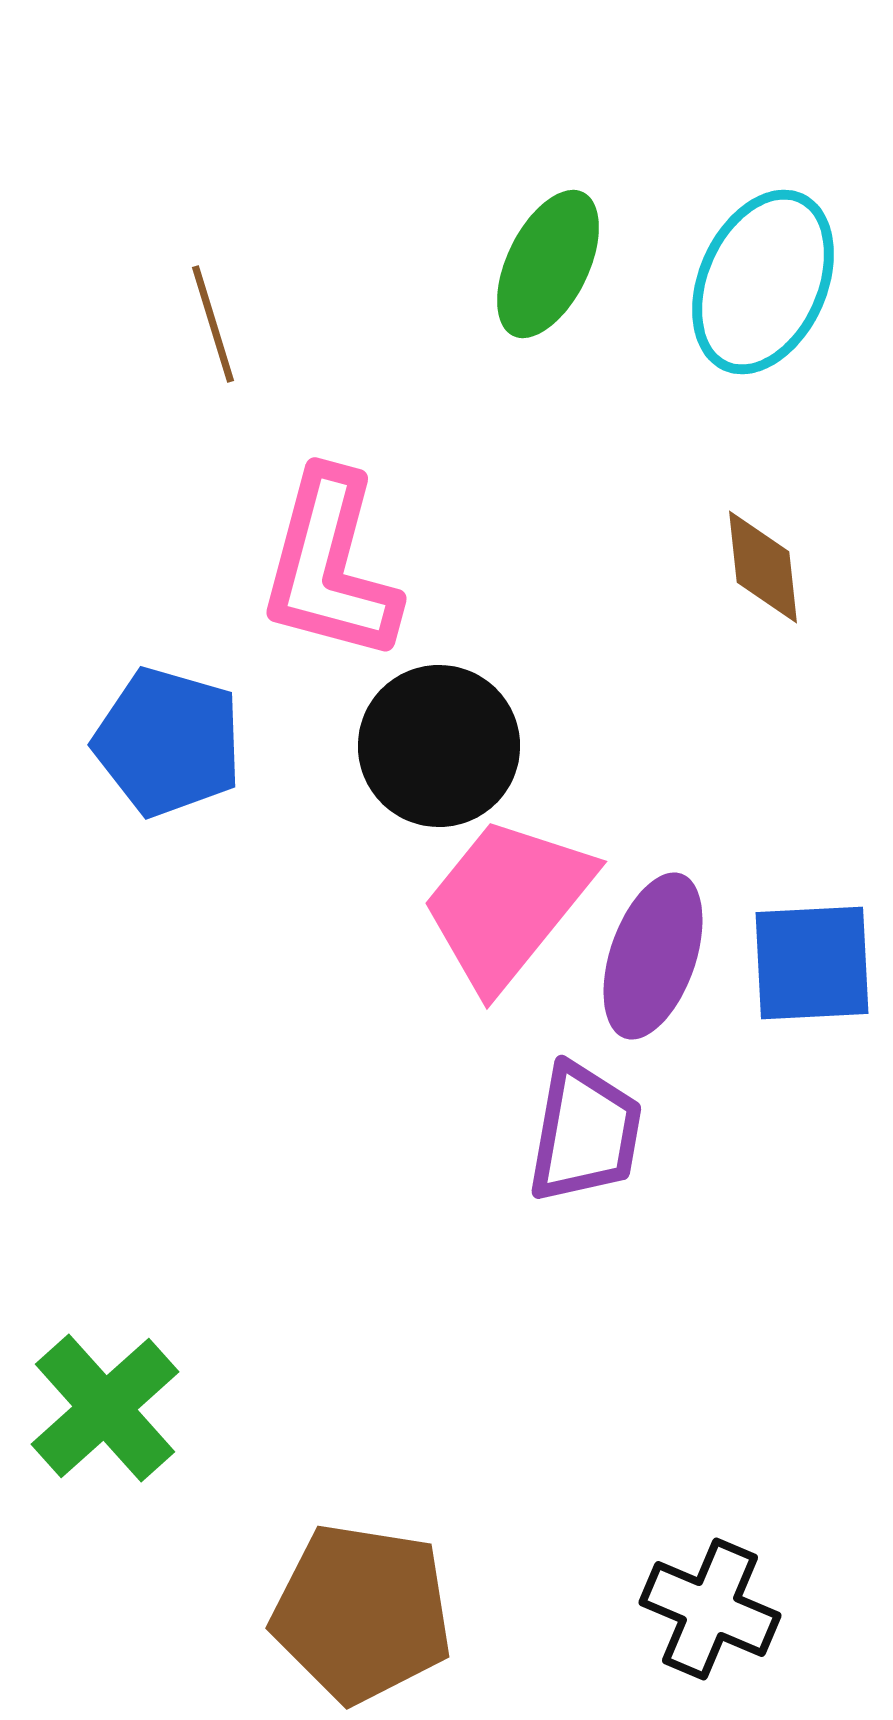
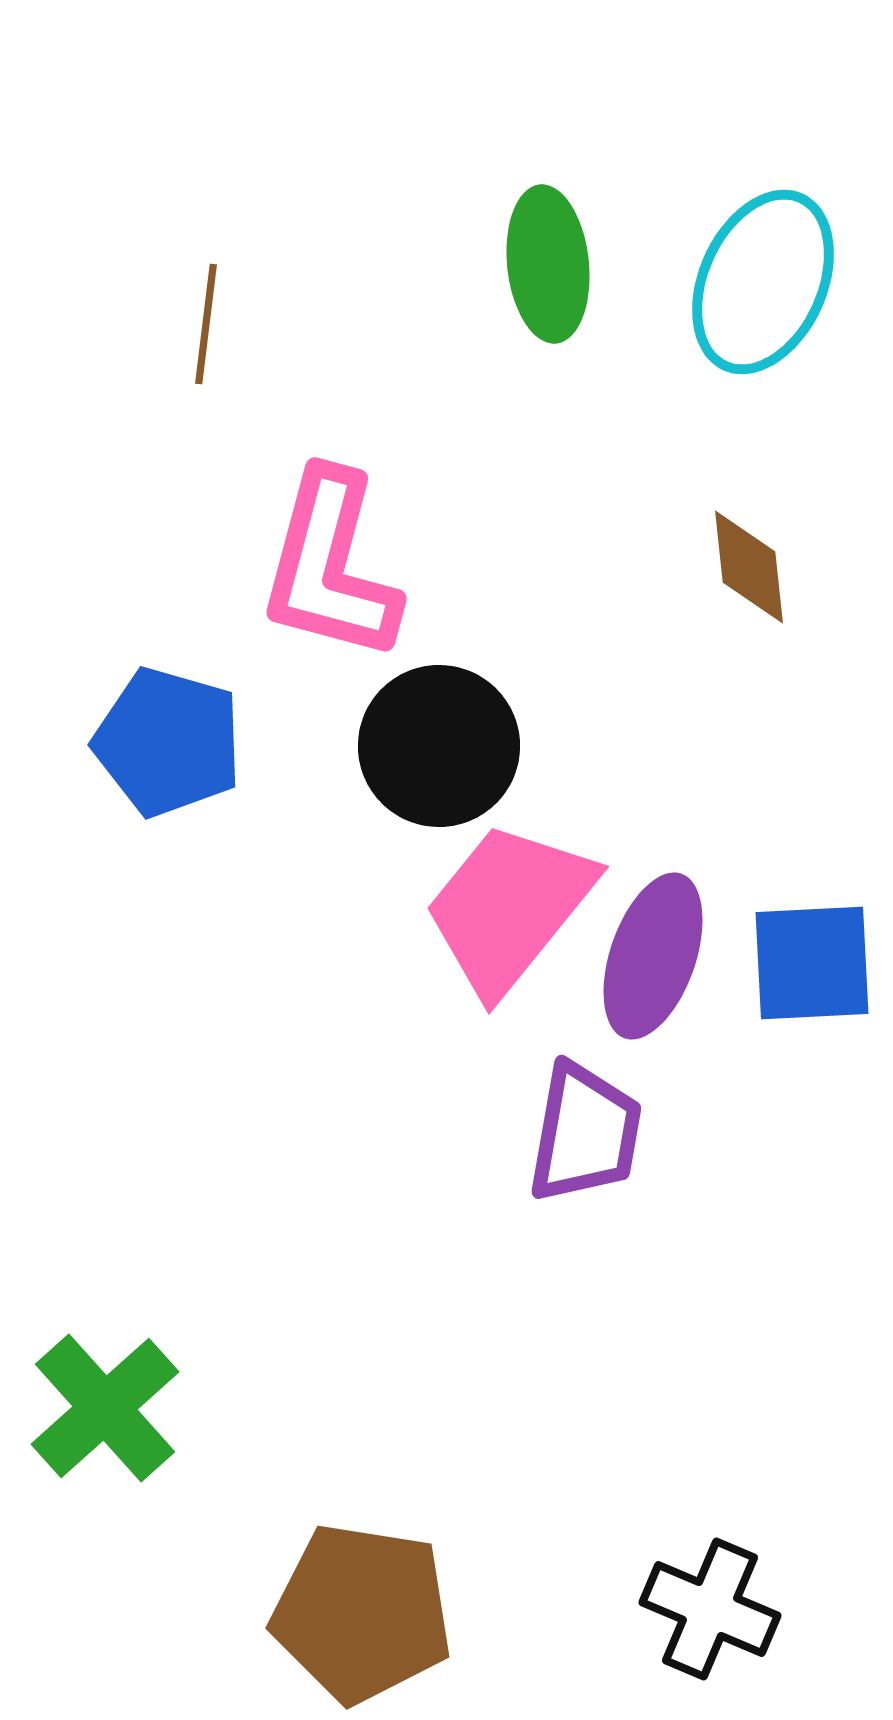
green ellipse: rotated 32 degrees counterclockwise
brown line: moved 7 px left; rotated 24 degrees clockwise
brown diamond: moved 14 px left
pink trapezoid: moved 2 px right, 5 px down
